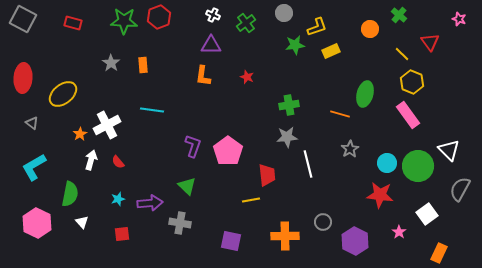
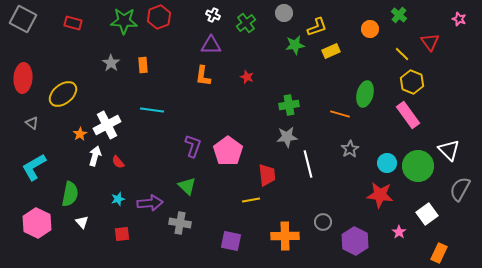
white arrow at (91, 160): moved 4 px right, 4 px up
